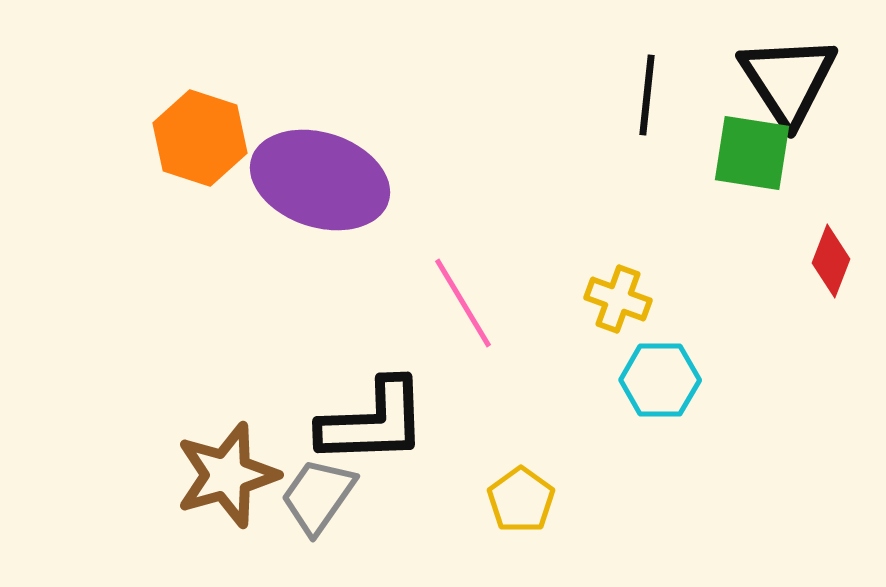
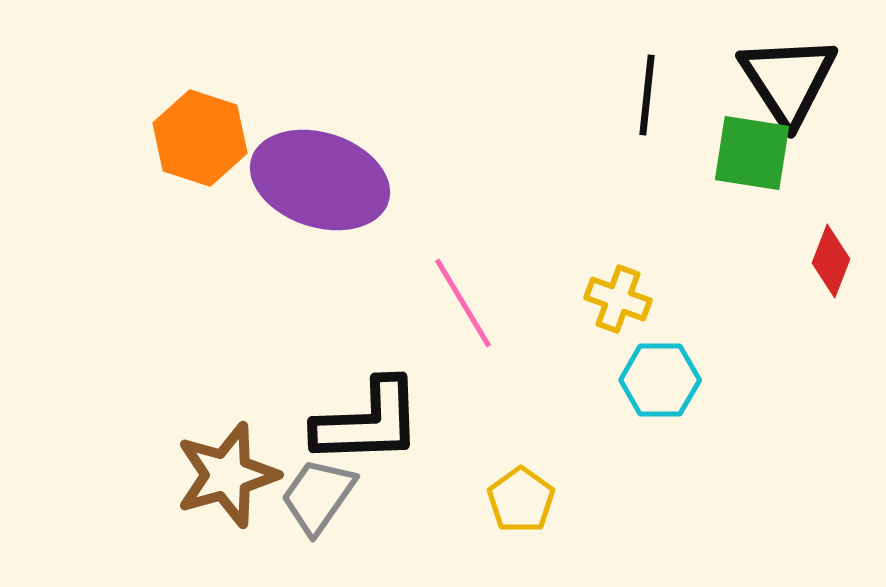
black L-shape: moved 5 px left
